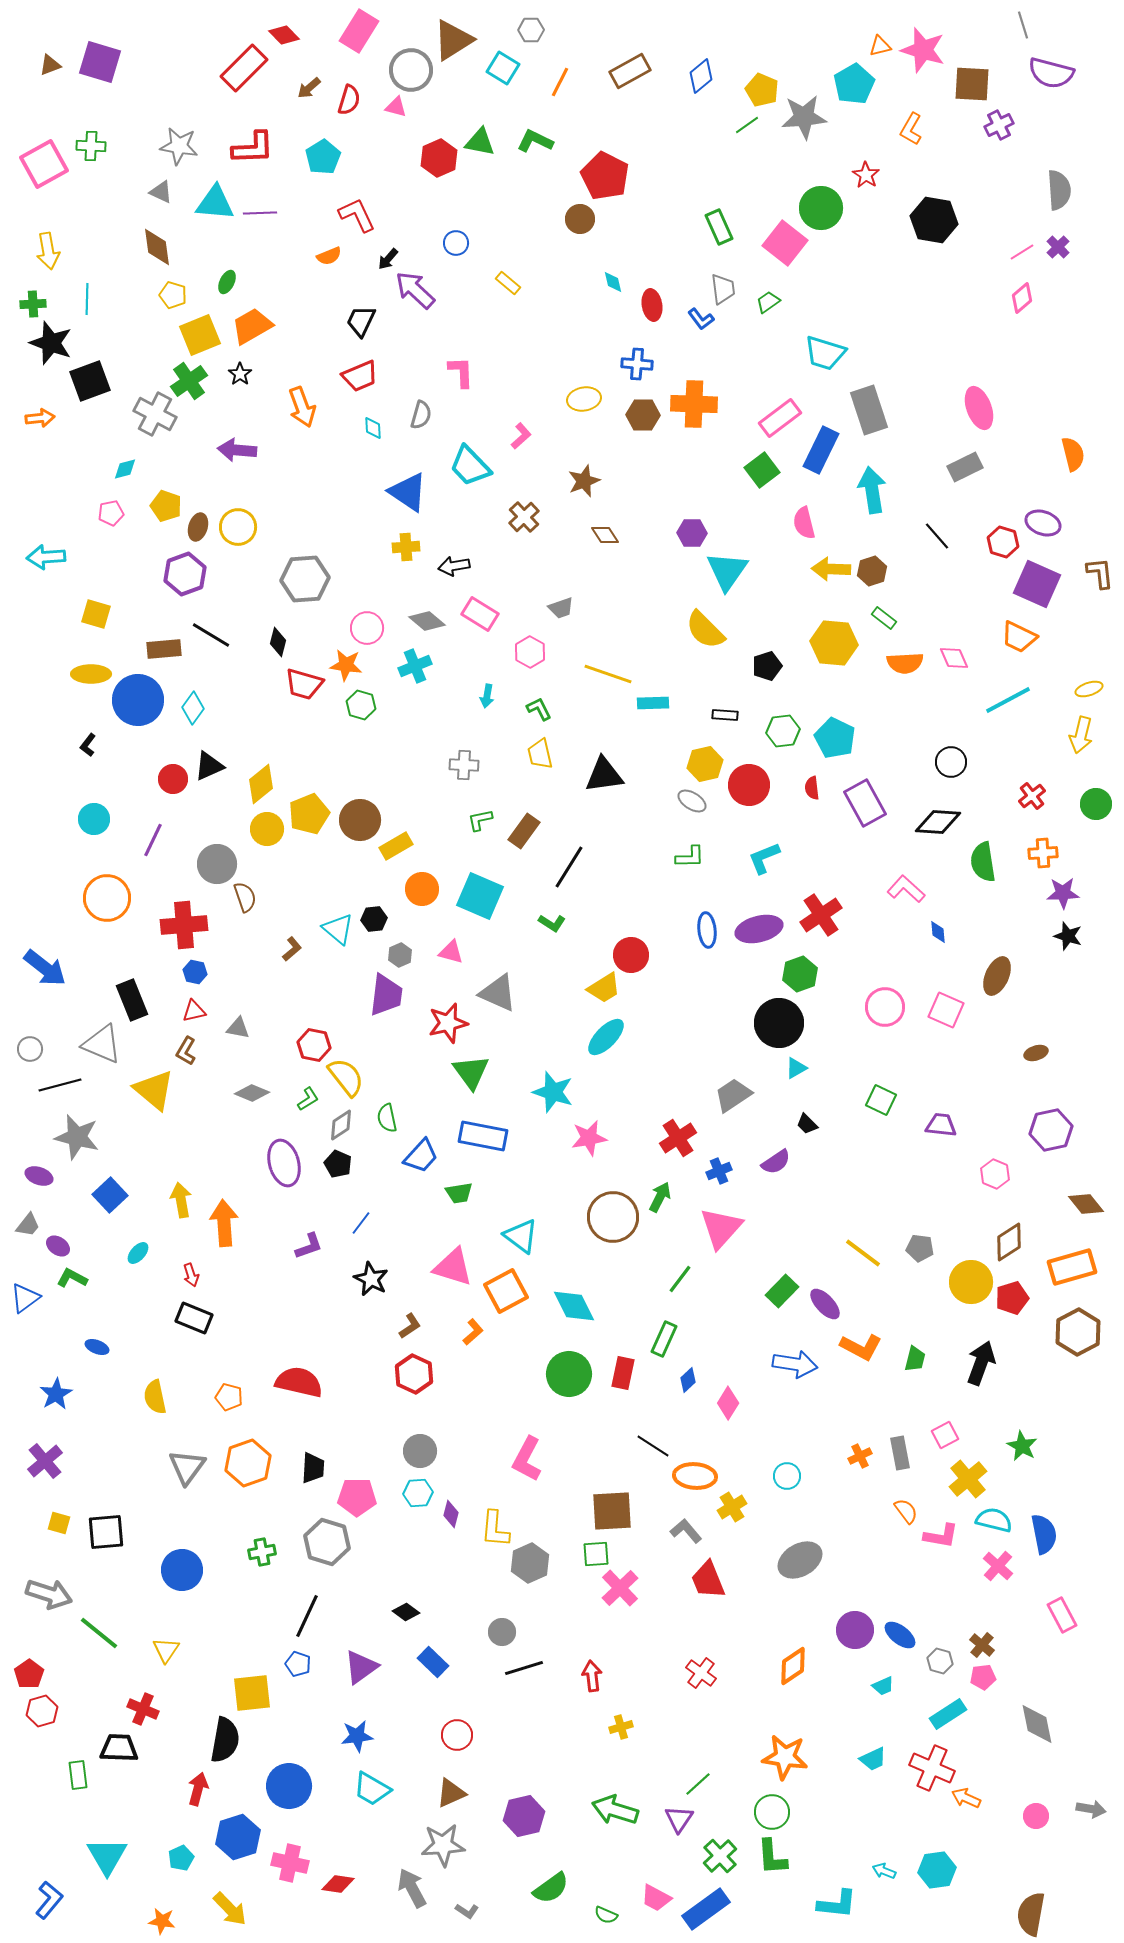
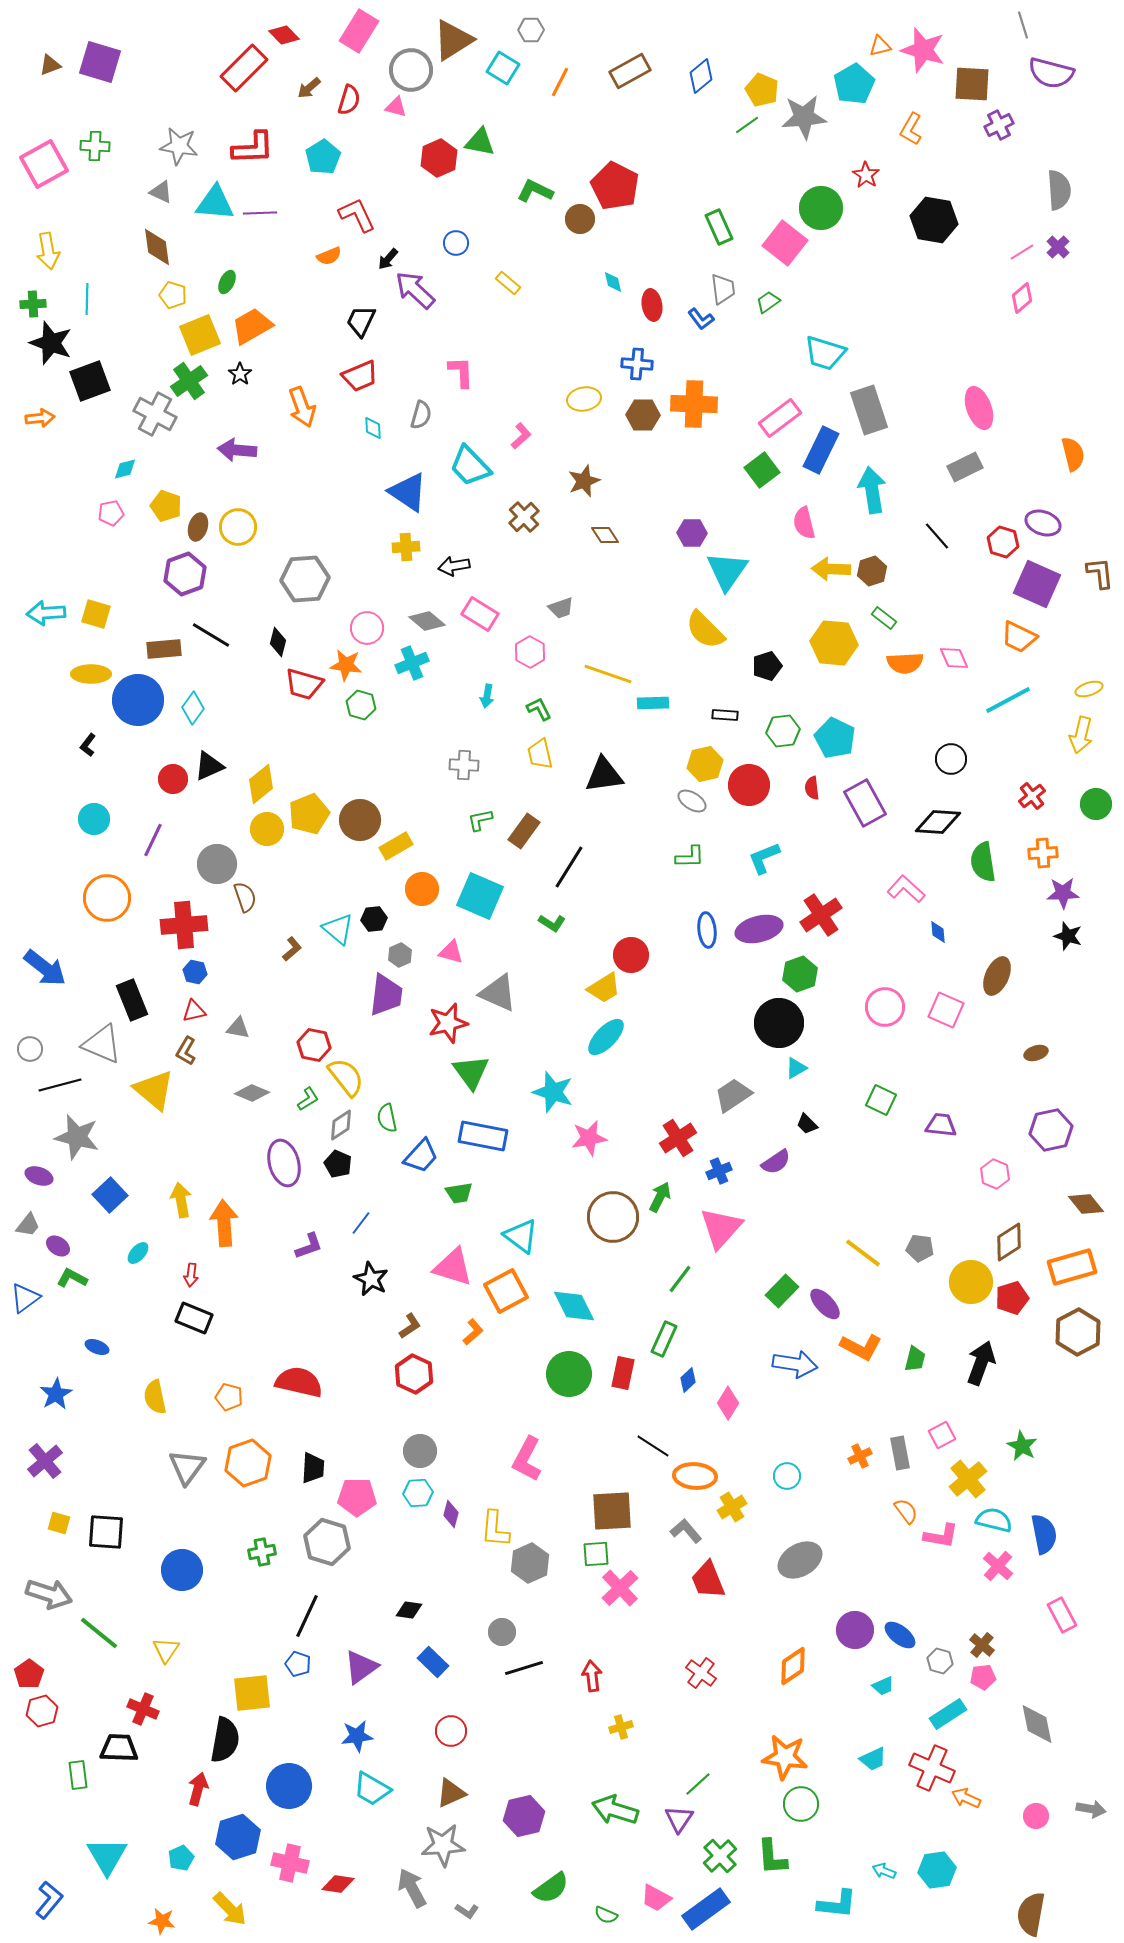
green L-shape at (535, 141): moved 50 px down
green cross at (91, 146): moved 4 px right
red pentagon at (605, 176): moved 10 px right, 10 px down
cyan arrow at (46, 557): moved 56 px down
cyan cross at (415, 666): moved 3 px left, 3 px up
black circle at (951, 762): moved 3 px up
red arrow at (191, 1275): rotated 25 degrees clockwise
pink square at (945, 1435): moved 3 px left
black square at (106, 1532): rotated 9 degrees clockwise
black diamond at (406, 1612): moved 3 px right, 2 px up; rotated 28 degrees counterclockwise
red circle at (457, 1735): moved 6 px left, 4 px up
green circle at (772, 1812): moved 29 px right, 8 px up
